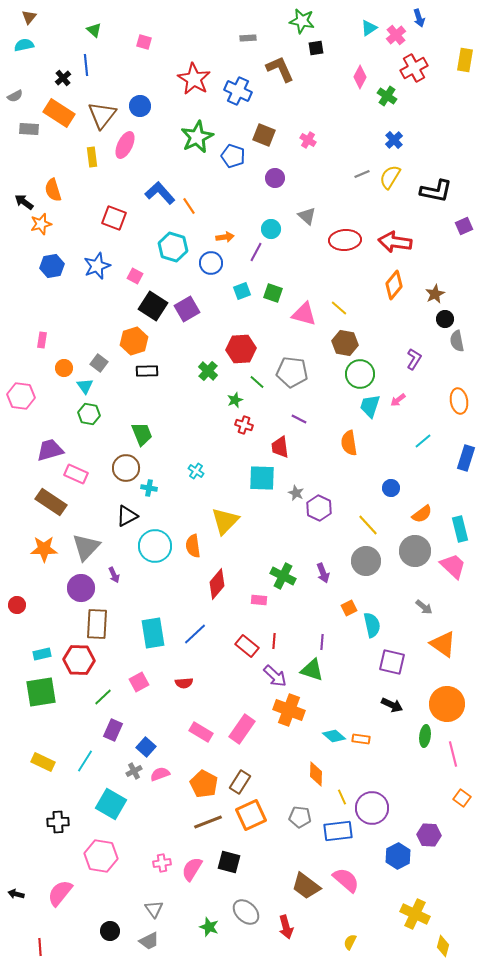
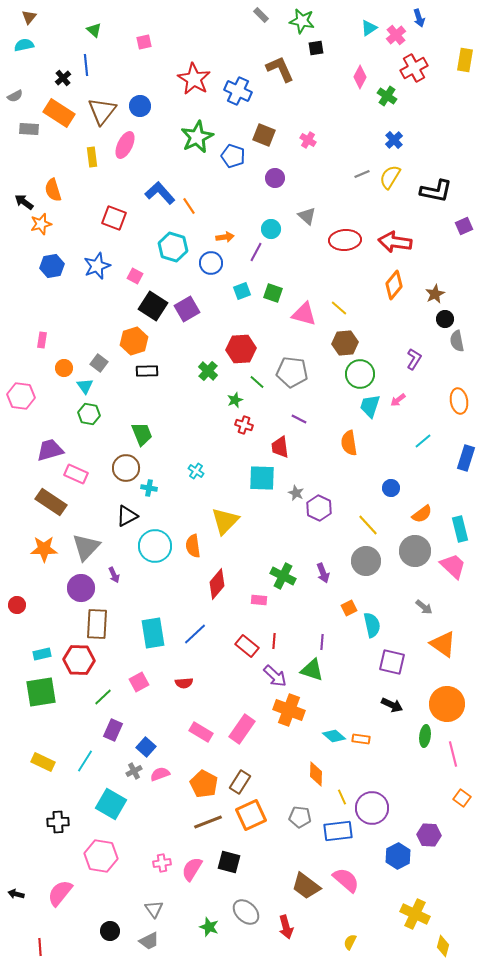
gray rectangle at (248, 38): moved 13 px right, 23 px up; rotated 49 degrees clockwise
pink square at (144, 42): rotated 28 degrees counterclockwise
brown triangle at (102, 115): moved 4 px up
brown hexagon at (345, 343): rotated 15 degrees counterclockwise
